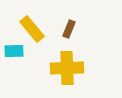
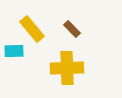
brown rectangle: moved 3 px right; rotated 66 degrees counterclockwise
